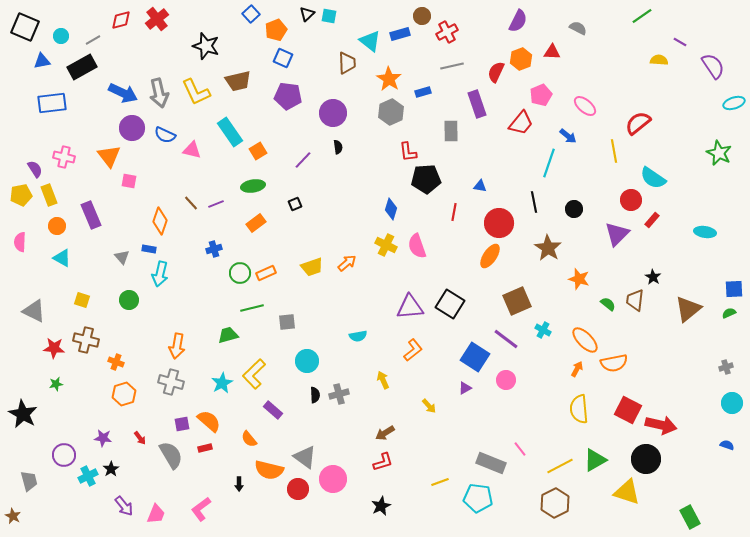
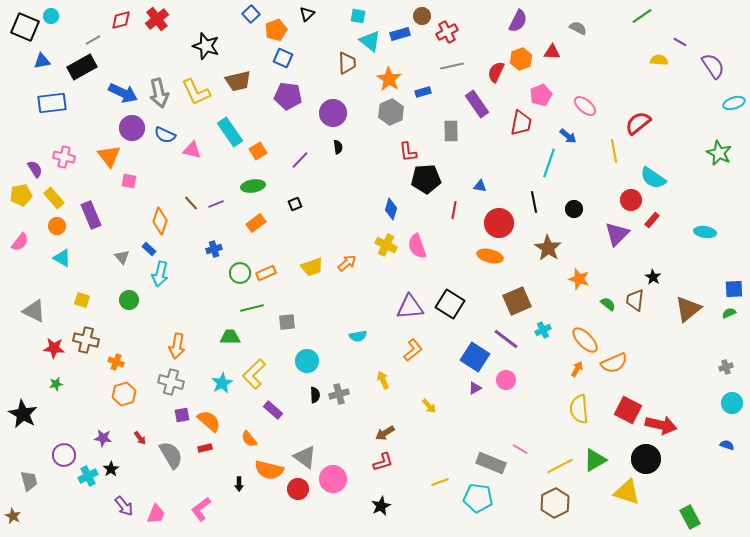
cyan square at (329, 16): moved 29 px right
cyan circle at (61, 36): moved 10 px left, 20 px up
purple rectangle at (477, 104): rotated 16 degrees counterclockwise
red trapezoid at (521, 123): rotated 28 degrees counterclockwise
purple line at (303, 160): moved 3 px left
yellow rectangle at (49, 195): moved 5 px right, 3 px down; rotated 20 degrees counterclockwise
red line at (454, 212): moved 2 px up
pink semicircle at (20, 242): rotated 144 degrees counterclockwise
blue rectangle at (149, 249): rotated 32 degrees clockwise
orange ellipse at (490, 256): rotated 70 degrees clockwise
cyan cross at (543, 330): rotated 35 degrees clockwise
green trapezoid at (228, 335): moved 2 px right, 2 px down; rotated 15 degrees clockwise
orange semicircle at (614, 363): rotated 12 degrees counterclockwise
purple triangle at (465, 388): moved 10 px right
purple square at (182, 424): moved 9 px up
pink line at (520, 449): rotated 21 degrees counterclockwise
